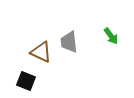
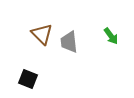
brown triangle: moved 1 px right, 18 px up; rotated 20 degrees clockwise
black square: moved 2 px right, 2 px up
